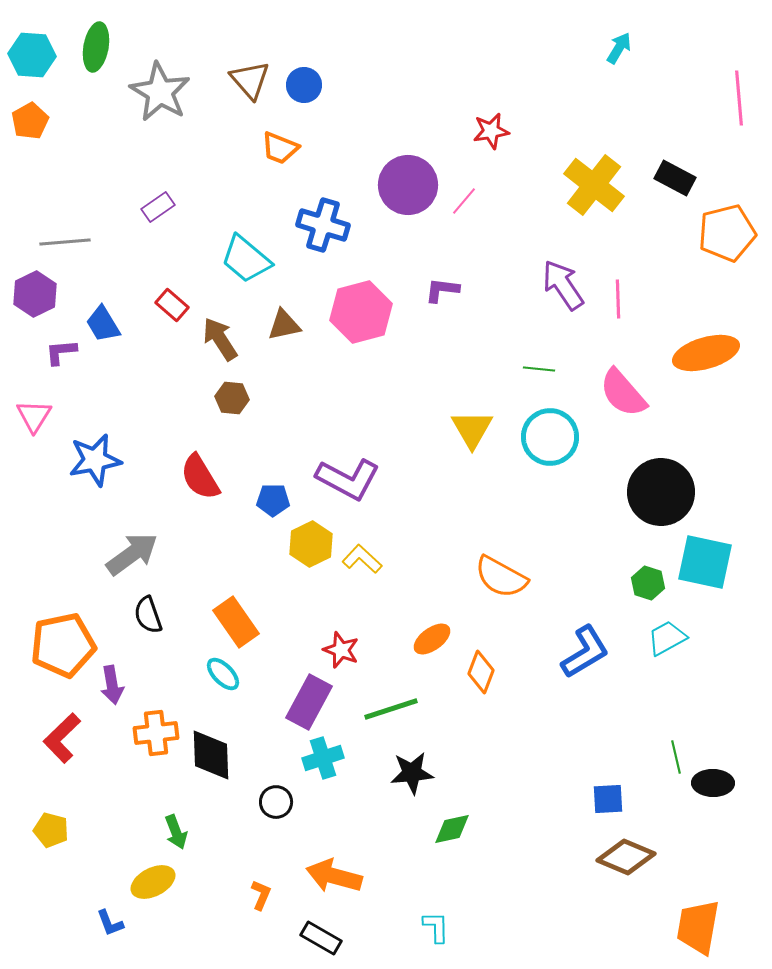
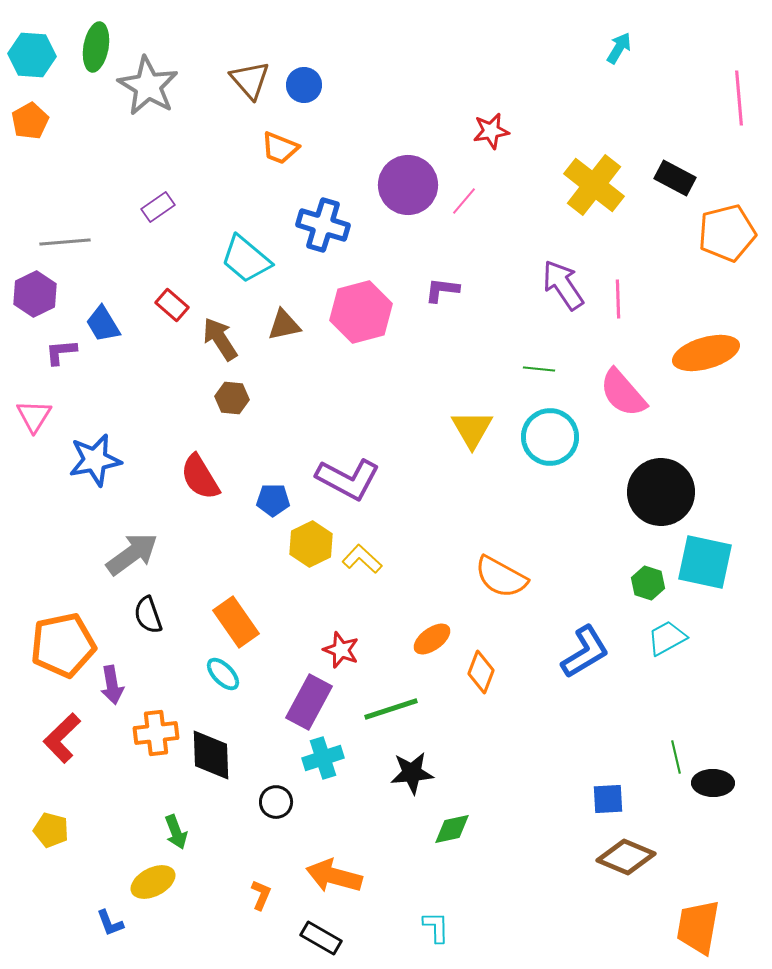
gray star at (160, 92): moved 12 px left, 6 px up
